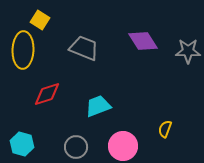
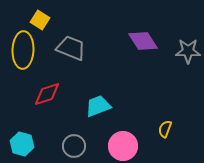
gray trapezoid: moved 13 px left
gray circle: moved 2 px left, 1 px up
